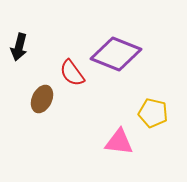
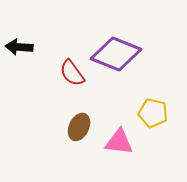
black arrow: rotated 80 degrees clockwise
brown ellipse: moved 37 px right, 28 px down
